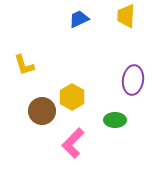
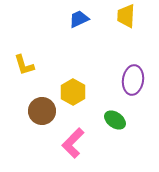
yellow hexagon: moved 1 px right, 5 px up
green ellipse: rotated 35 degrees clockwise
